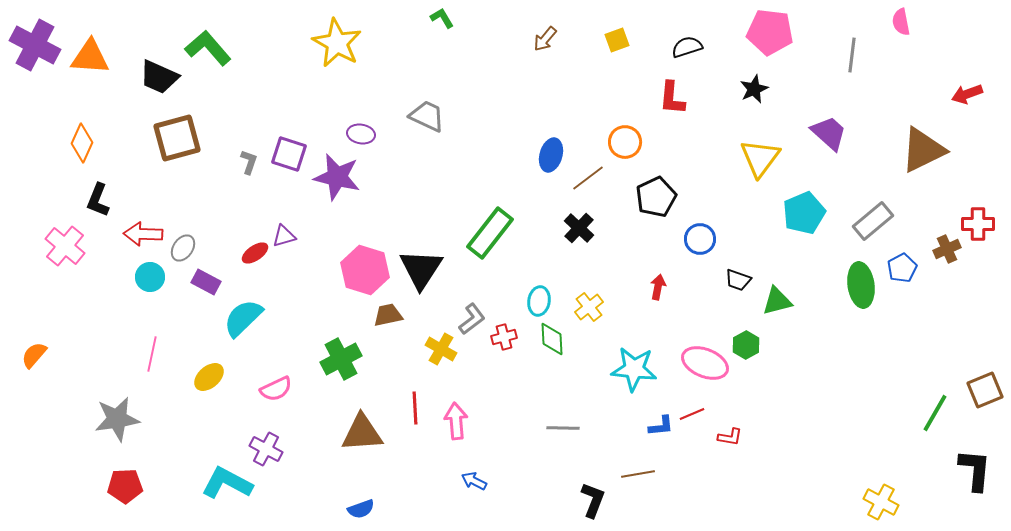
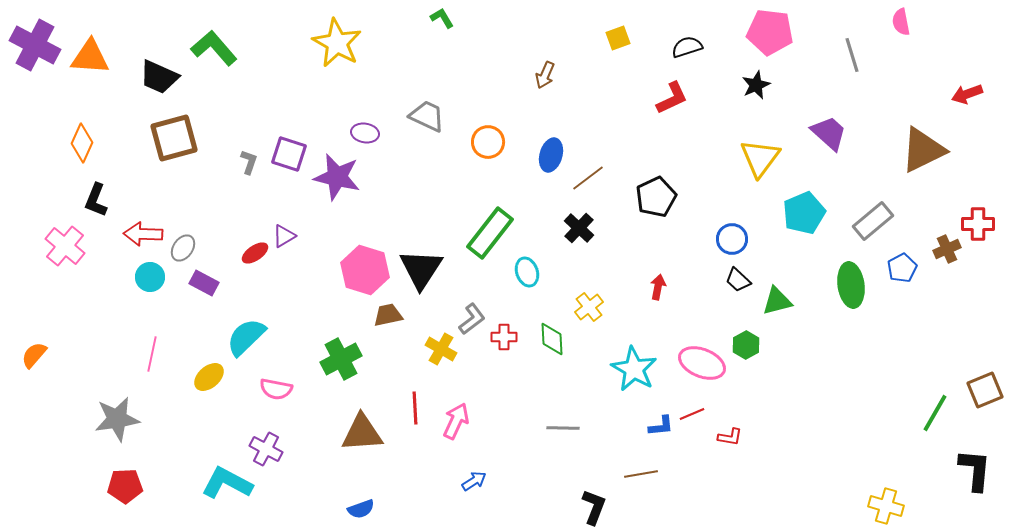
brown arrow at (545, 39): moved 36 px down; rotated 16 degrees counterclockwise
yellow square at (617, 40): moved 1 px right, 2 px up
green L-shape at (208, 48): moved 6 px right
gray line at (852, 55): rotated 24 degrees counterclockwise
black star at (754, 89): moved 2 px right, 4 px up
red L-shape at (672, 98): rotated 120 degrees counterclockwise
purple ellipse at (361, 134): moved 4 px right, 1 px up
brown square at (177, 138): moved 3 px left
orange circle at (625, 142): moved 137 px left
black L-shape at (98, 200): moved 2 px left
purple triangle at (284, 236): rotated 15 degrees counterclockwise
blue circle at (700, 239): moved 32 px right
black trapezoid at (738, 280): rotated 24 degrees clockwise
purple rectangle at (206, 282): moved 2 px left, 1 px down
green ellipse at (861, 285): moved 10 px left
cyan ellipse at (539, 301): moved 12 px left, 29 px up; rotated 28 degrees counterclockwise
cyan semicircle at (243, 318): moved 3 px right, 19 px down
red cross at (504, 337): rotated 15 degrees clockwise
pink ellipse at (705, 363): moved 3 px left
cyan star at (634, 369): rotated 24 degrees clockwise
pink semicircle at (276, 389): rotated 36 degrees clockwise
pink arrow at (456, 421): rotated 30 degrees clockwise
brown line at (638, 474): moved 3 px right
blue arrow at (474, 481): rotated 120 degrees clockwise
black L-shape at (593, 500): moved 1 px right, 7 px down
yellow cross at (881, 502): moved 5 px right, 4 px down; rotated 12 degrees counterclockwise
